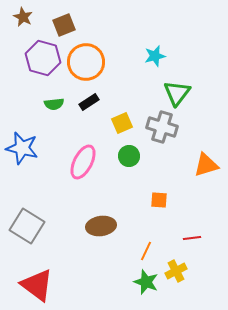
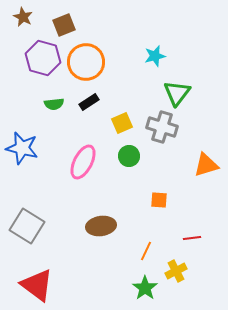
green star: moved 1 px left, 6 px down; rotated 15 degrees clockwise
